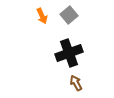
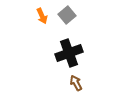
gray square: moved 2 px left
